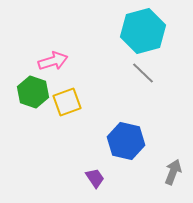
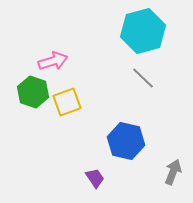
gray line: moved 5 px down
